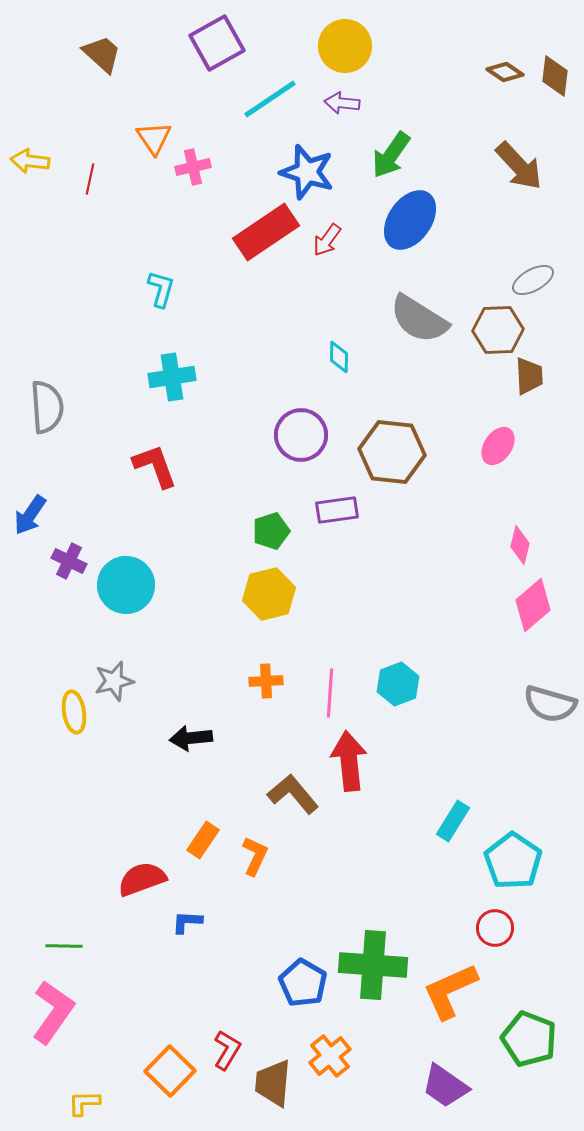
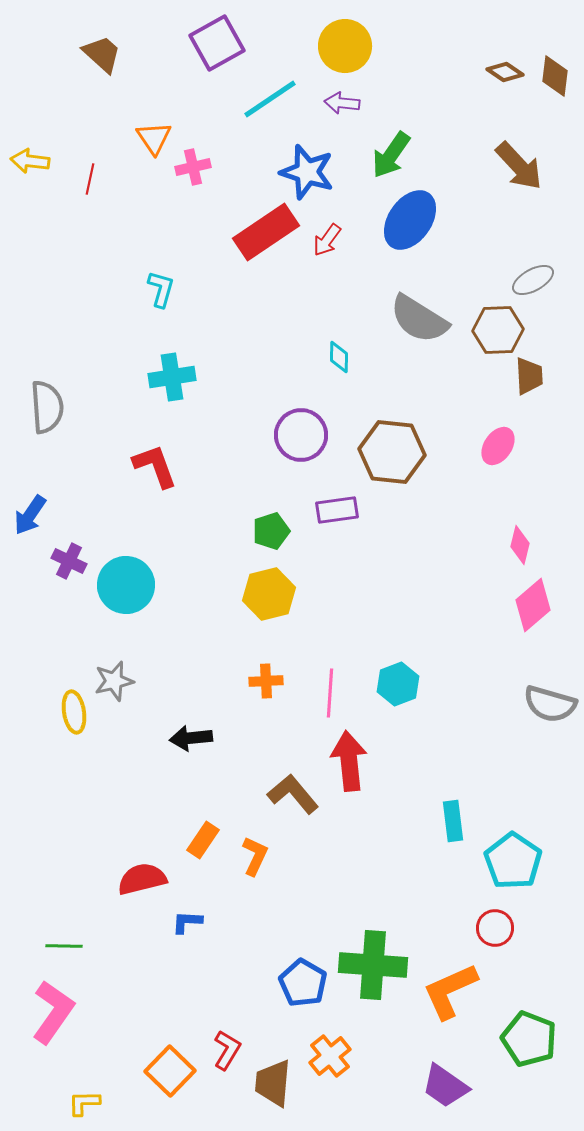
cyan rectangle at (453, 821): rotated 39 degrees counterclockwise
red semicircle at (142, 879): rotated 6 degrees clockwise
